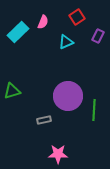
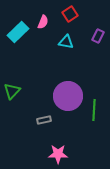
red square: moved 7 px left, 3 px up
cyan triangle: rotated 35 degrees clockwise
green triangle: rotated 30 degrees counterclockwise
